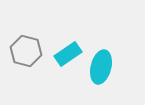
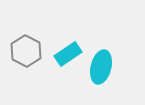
gray hexagon: rotated 12 degrees clockwise
